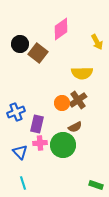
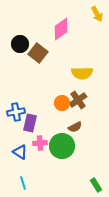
yellow arrow: moved 28 px up
blue cross: rotated 12 degrees clockwise
purple rectangle: moved 7 px left, 1 px up
green circle: moved 1 px left, 1 px down
blue triangle: rotated 14 degrees counterclockwise
green rectangle: rotated 40 degrees clockwise
